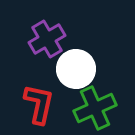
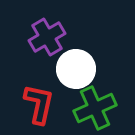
purple cross: moved 2 px up
